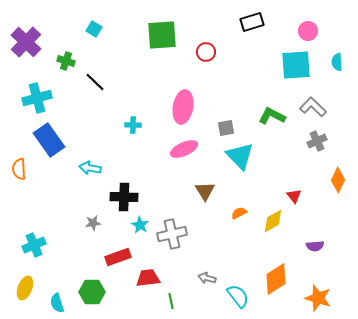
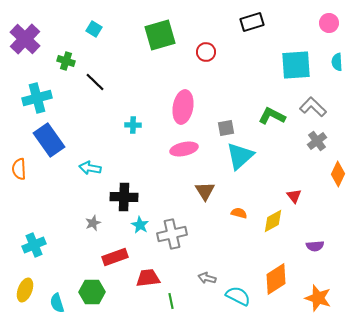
pink circle at (308, 31): moved 21 px right, 8 px up
green square at (162, 35): moved 2 px left; rotated 12 degrees counterclockwise
purple cross at (26, 42): moved 1 px left, 3 px up
gray cross at (317, 141): rotated 12 degrees counterclockwise
pink ellipse at (184, 149): rotated 12 degrees clockwise
cyan triangle at (240, 156): rotated 32 degrees clockwise
orange diamond at (338, 180): moved 6 px up
orange semicircle at (239, 213): rotated 42 degrees clockwise
gray star at (93, 223): rotated 14 degrees counterclockwise
red rectangle at (118, 257): moved 3 px left
yellow ellipse at (25, 288): moved 2 px down
cyan semicircle at (238, 296): rotated 25 degrees counterclockwise
